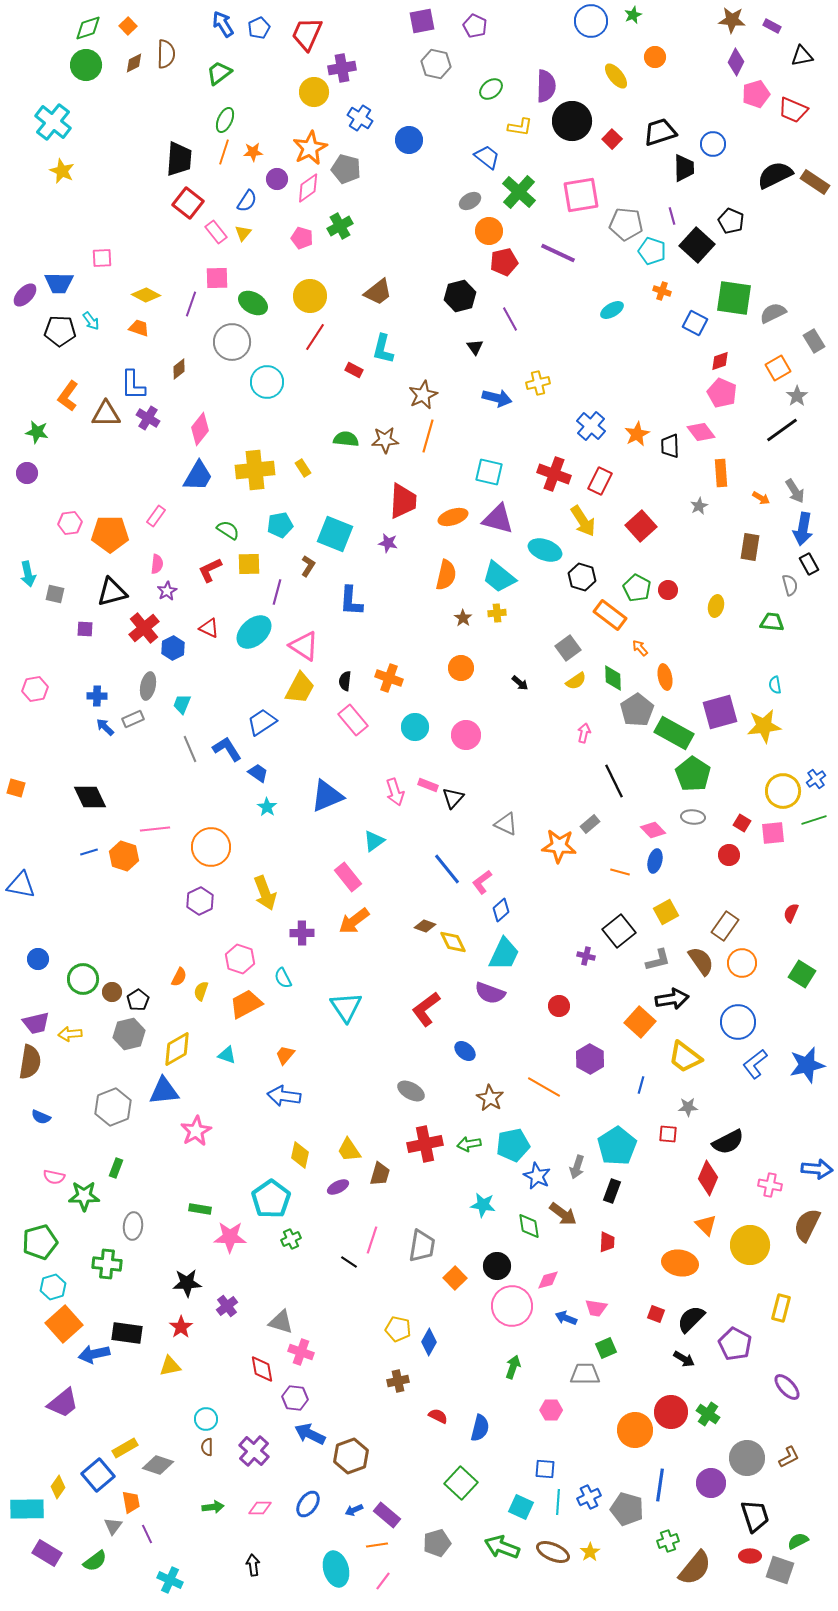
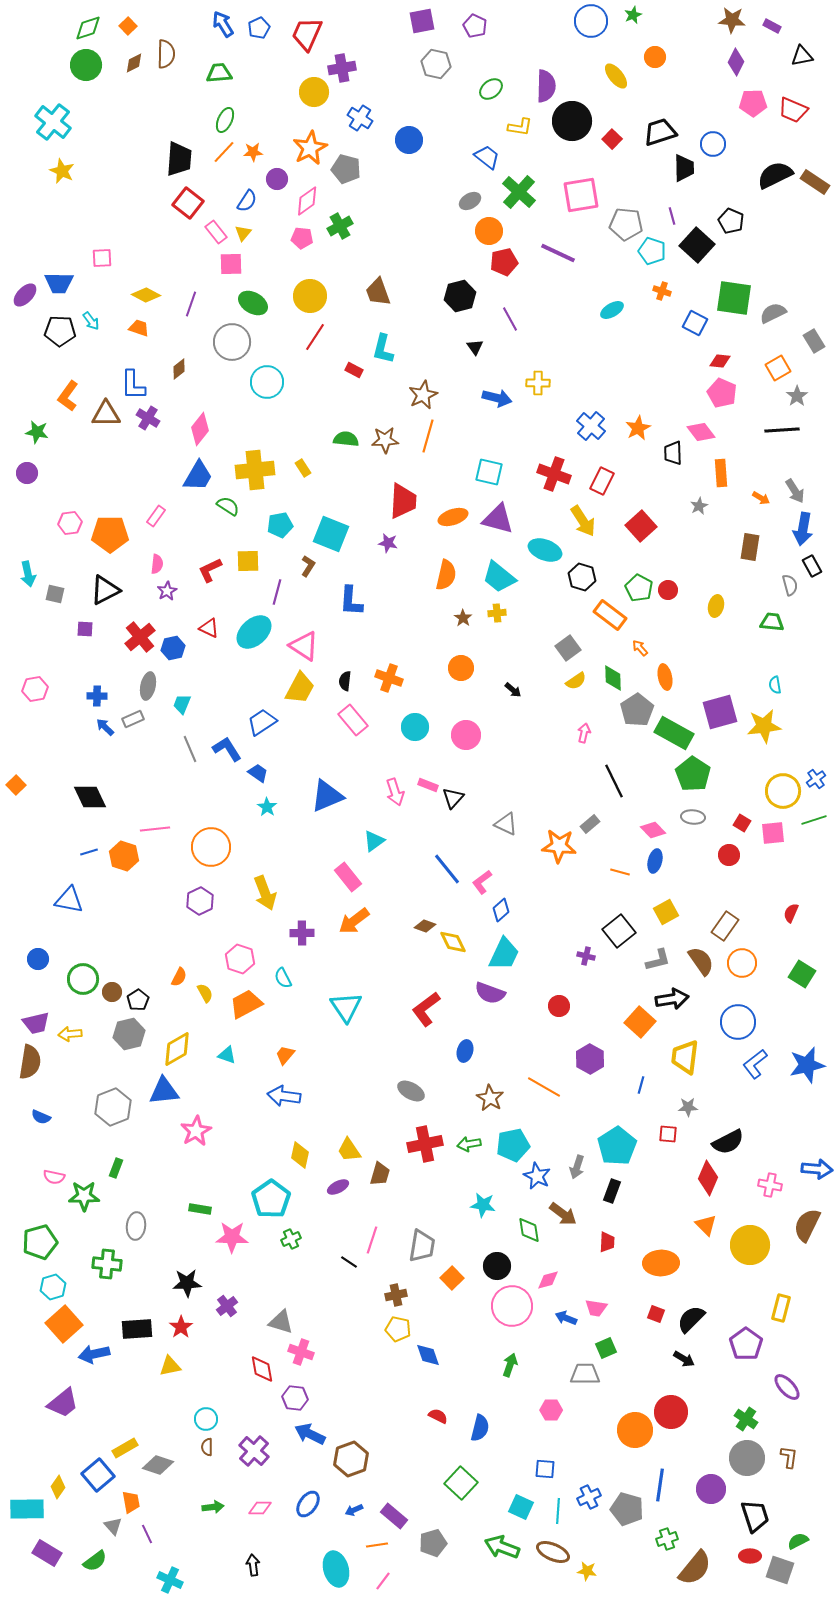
green trapezoid at (219, 73): rotated 32 degrees clockwise
pink pentagon at (756, 94): moved 3 px left, 9 px down; rotated 16 degrees clockwise
orange line at (224, 152): rotated 25 degrees clockwise
pink diamond at (308, 188): moved 1 px left, 13 px down
pink pentagon at (302, 238): rotated 10 degrees counterclockwise
pink square at (217, 278): moved 14 px right, 14 px up
brown trapezoid at (378, 292): rotated 108 degrees clockwise
red diamond at (720, 361): rotated 25 degrees clockwise
yellow cross at (538, 383): rotated 15 degrees clockwise
black line at (782, 430): rotated 32 degrees clockwise
orange star at (637, 434): moved 1 px right, 6 px up
black trapezoid at (670, 446): moved 3 px right, 7 px down
red rectangle at (600, 481): moved 2 px right
green semicircle at (228, 530): moved 24 px up
cyan square at (335, 534): moved 4 px left
yellow square at (249, 564): moved 1 px left, 3 px up
black rectangle at (809, 564): moved 3 px right, 2 px down
green pentagon at (637, 588): moved 2 px right
black triangle at (112, 592): moved 7 px left, 2 px up; rotated 12 degrees counterclockwise
red cross at (144, 628): moved 4 px left, 9 px down
blue hexagon at (173, 648): rotated 15 degrees clockwise
black arrow at (520, 683): moved 7 px left, 7 px down
orange square at (16, 788): moved 3 px up; rotated 30 degrees clockwise
blue triangle at (21, 885): moved 48 px right, 15 px down
yellow semicircle at (201, 991): moved 4 px right, 2 px down; rotated 132 degrees clockwise
blue ellipse at (465, 1051): rotated 65 degrees clockwise
yellow trapezoid at (685, 1057): rotated 60 degrees clockwise
gray ellipse at (133, 1226): moved 3 px right
green diamond at (529, 1226): moved 4 px down
pink star at (230, 1237): moved 2 px right
orange ellipse at (680, 1263): moved 19 px left; rotated 12 degrees counterclockwise
orange square at (455, 1278): moved 3 px left
black rectangle at (127, 1333): moved 10 px right, 4 px up; rotated 12 degrees counterclockwise
blue diamond at (429, 1342): moved 1 px left, 13 px down; rotated 48 degrees counterclockwise
purple pentagon at (735, 1344): moved 11 px right; rotated 8 degrees clockwise
green arrow at (513, 1367): moved 3 px left, 2 px up
brown cross at (398, 1381): moved 2 px left, 86 px up
green cross at (708, 1414): moved 38 px right, 5 px down
brown hexagon at (351, 1456): moved 3 px down
brown L-shape at (789, 1457): rotated 55 degrees counterclockwise
purple circle at (711, 1483): moved 6 px down
cyan line at (558, 1502): moved 9 px down
purple rectangle at (387, 1515): moved 7 px right, 1 px down
gray triangle at (113, 1526): rotated 18 degrees counterclockwise
green cross at (668, 1541): moved 1 px left, 2 px up
gray pentagon at (437, 1543): moved 4 px left
yellow star at (590, 1552): moved 3 px left, 19 px down; rotated 30 degrees counterclockwise
